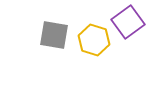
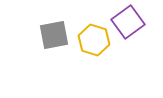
gray square: rotated 20 degrees counterclockwise
